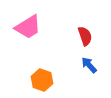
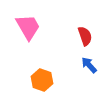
pink trapezoid: rotated 88 degrees counterclockwise
